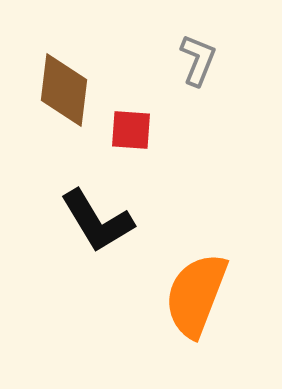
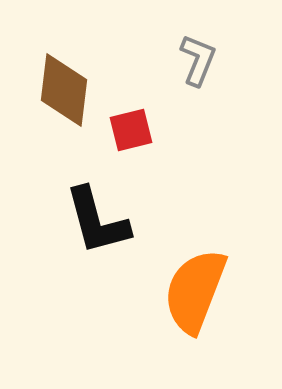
red square: rotated 18 degrees counterclockwise
black L-shape: rotated 16 degrees clockwise
orange semicircle: moved 1 px left, 4 px up
